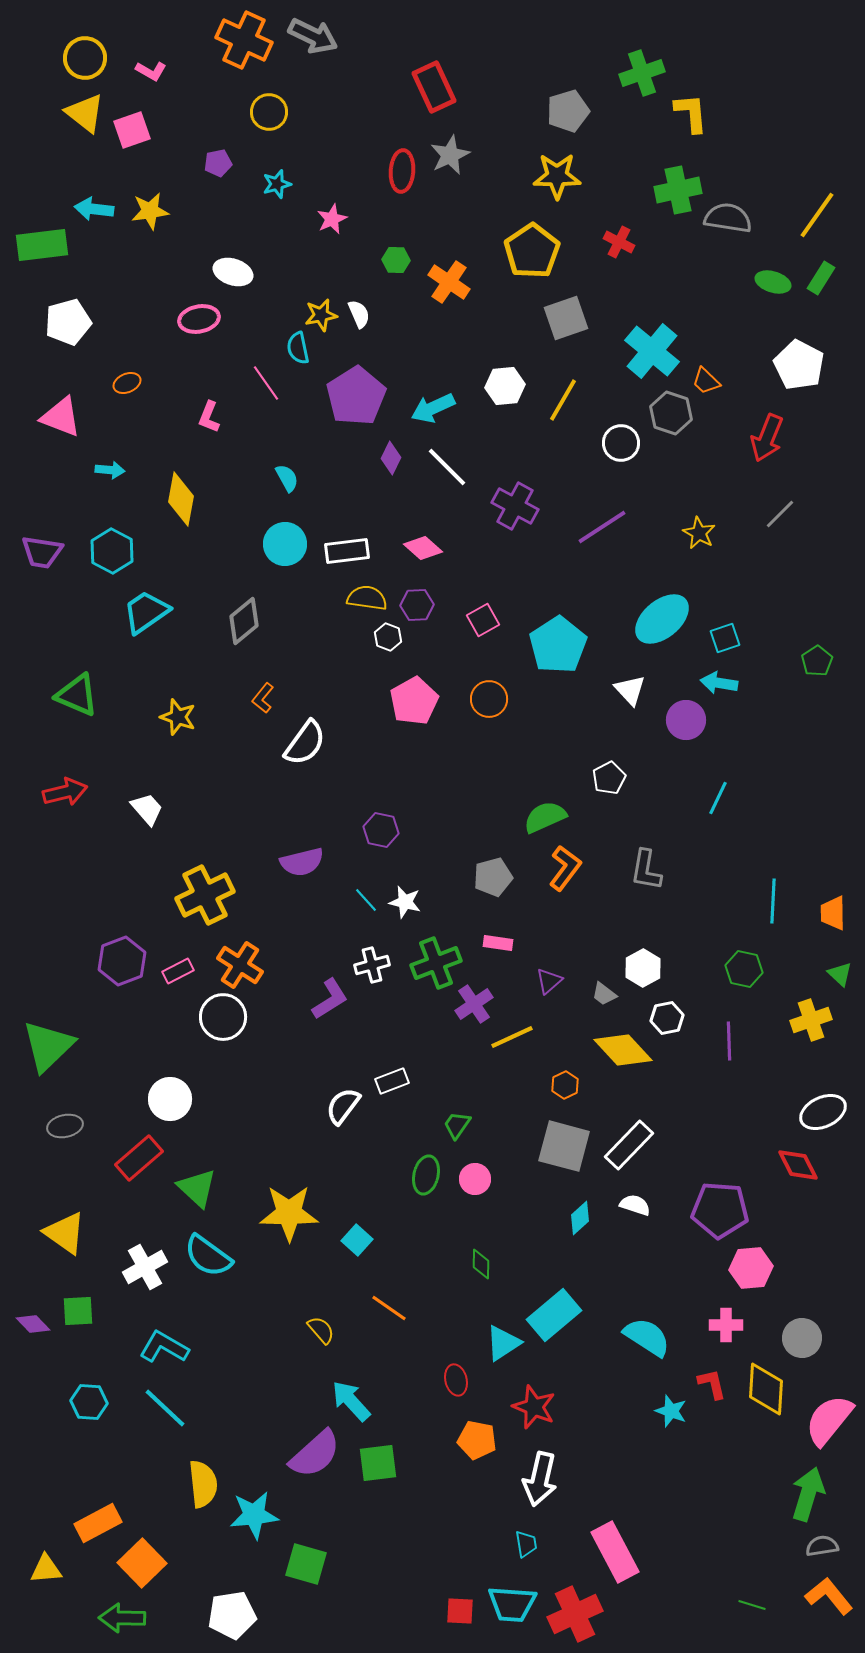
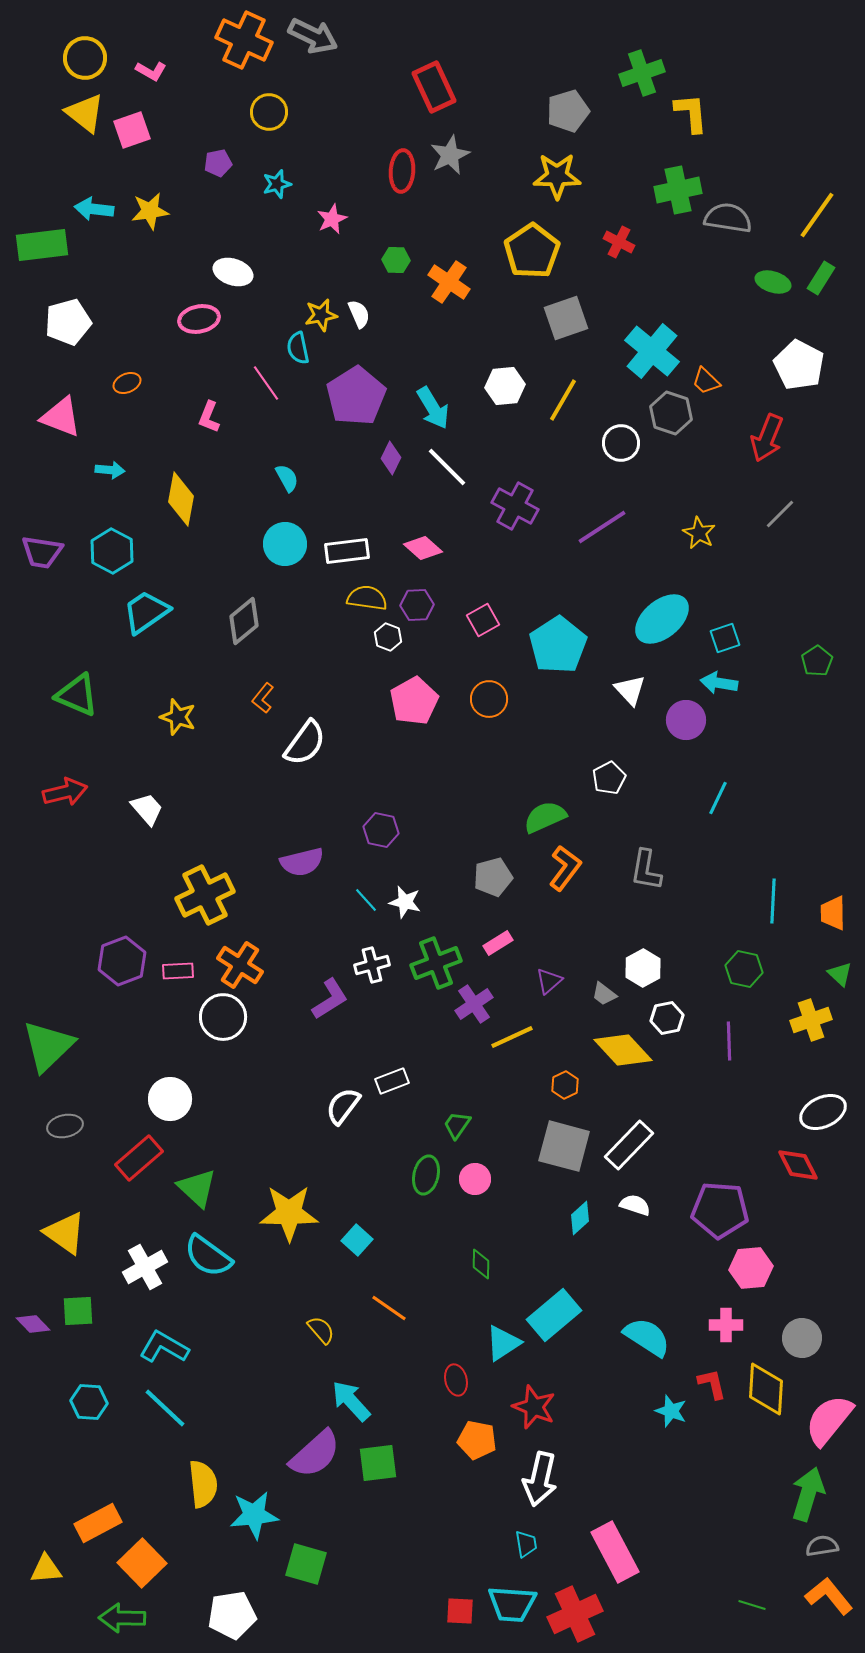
cyan arrow at (433, 408): rotated 96 degrees counterclockwise
pink rectangle at (498, 943): rotated 40 degrees counterclockwise
pink rectangle at (178, 971): rotated 24 degrees clockwise
